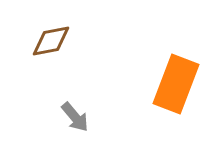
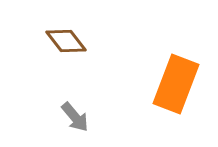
brown diamond: moved 15 px right; rotated 63 degrees clockwise
